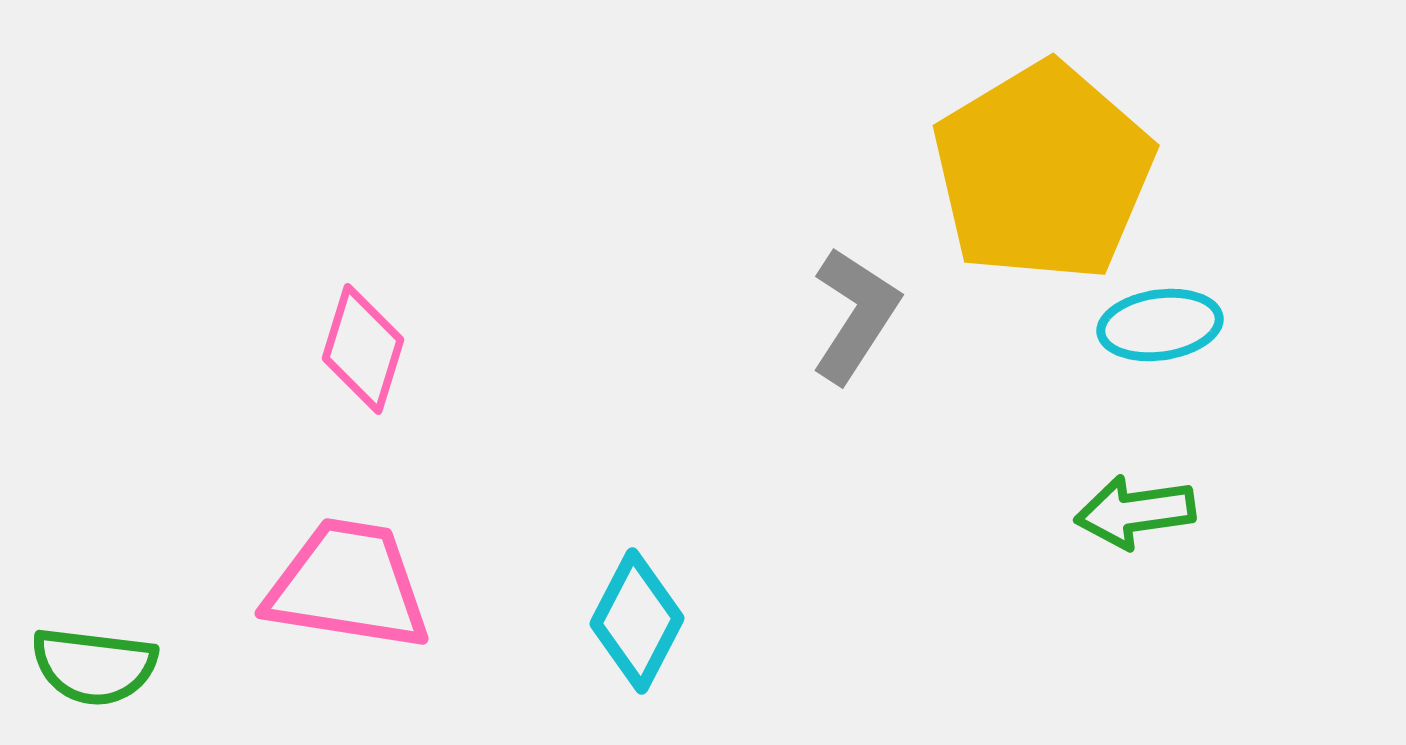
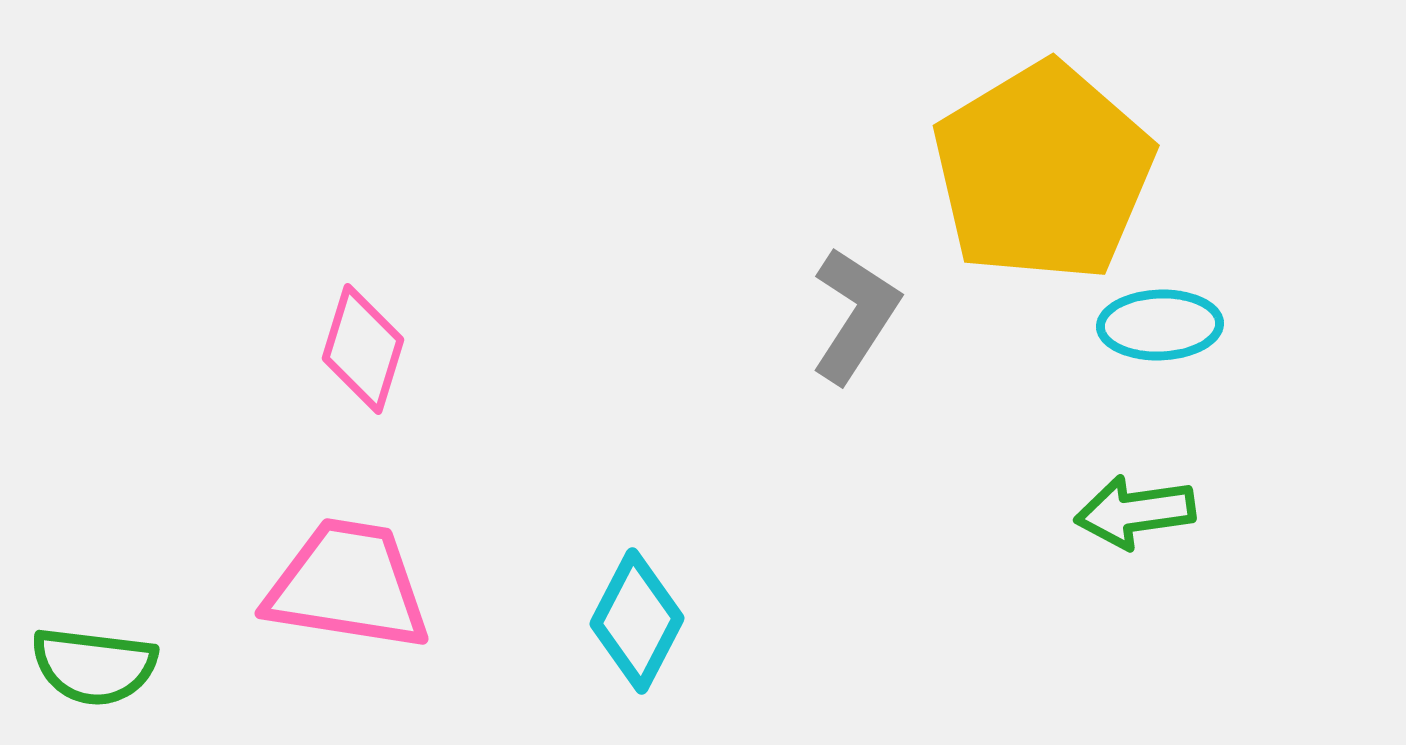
cyan ellipse: rotated 6 degrees clockwise
